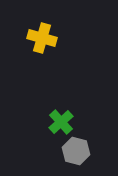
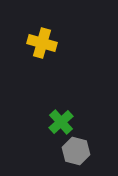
yellow cross: moved 5 px down
